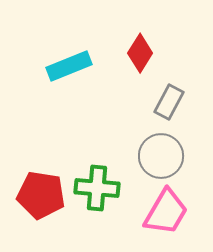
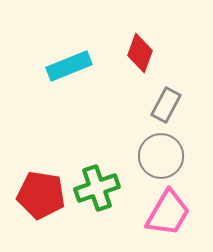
red diamond: rotated 12 degrees counterclockwise
gray rectangle: moved 3 px left, 3 px down
green cross: rotated 24 degrees counterclockwise
pink trapezoid: moved 2 px right, 1 px down
